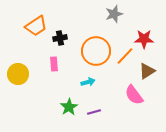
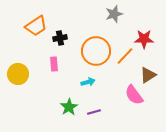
brown triangle: moved 1 px right, 4 px down
